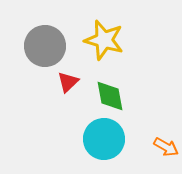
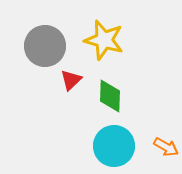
red triangle: moved 3 px right, 2 px up
green diamond: rotated 12 degrees clockwise
cyan circle: moved 10 px right, 7 px down
